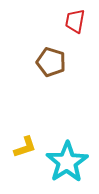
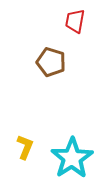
yellow L-shape: rotated 50 degrees counterclockwise
cyan star: moved 5 px right, 4 px up
